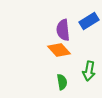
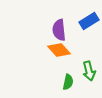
purple semicircle: moved 4 px left
green arrow: rotated 24 degrees counterclockwise
green semicircle: moved 6 px right; rotated 21 degrees clockwise
